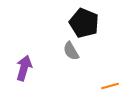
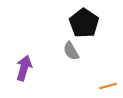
black pentagon: rotated 12 degrees clockwise
orange line: moved 2 px left
